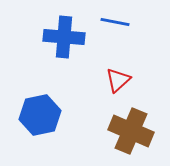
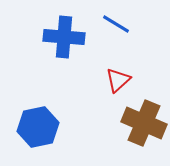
blue line: moved 1 px right, 2 px down; rotated 20 degrees clockwise
blue hexagon: moved 2 px left, 12 px down
brown cross: moved 13 px right, 8 px up
